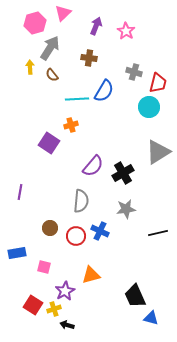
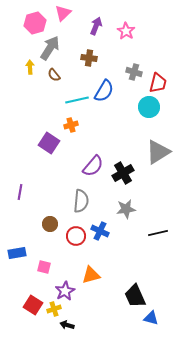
brown semicircle: moved 2 px right
cyan line: moved 1 px down; rotated 10 degrees counterclockwise
brown circle: moved 4 px up
